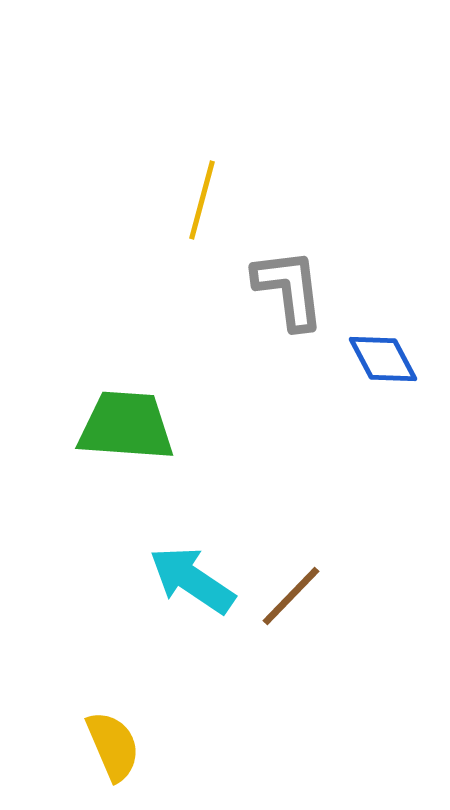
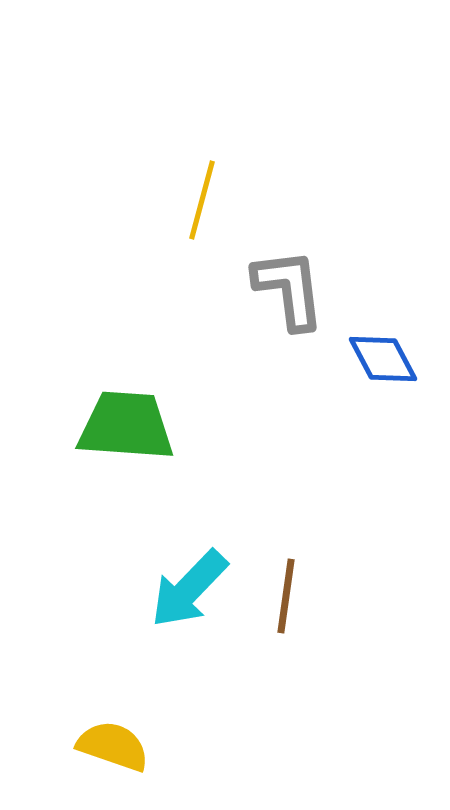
cyan arrow: moved 3 px left, 9 px down; rotated 80 degrees counterclockwise
brown line: moved 5 px left; rotated 36 degrees counterclockwise
yellow semicircle: rotated 48 degrees counterclockwise
